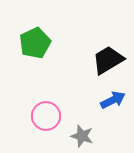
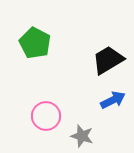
green pentagon: rotated 20 degrees counterclockwise
